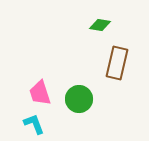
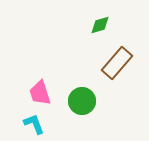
green diamond: rotated 25 degrees counterclockwise
brown rectangle: rotated 28 degrees clockwise
green circle: moved 3 px right, 2 px down
